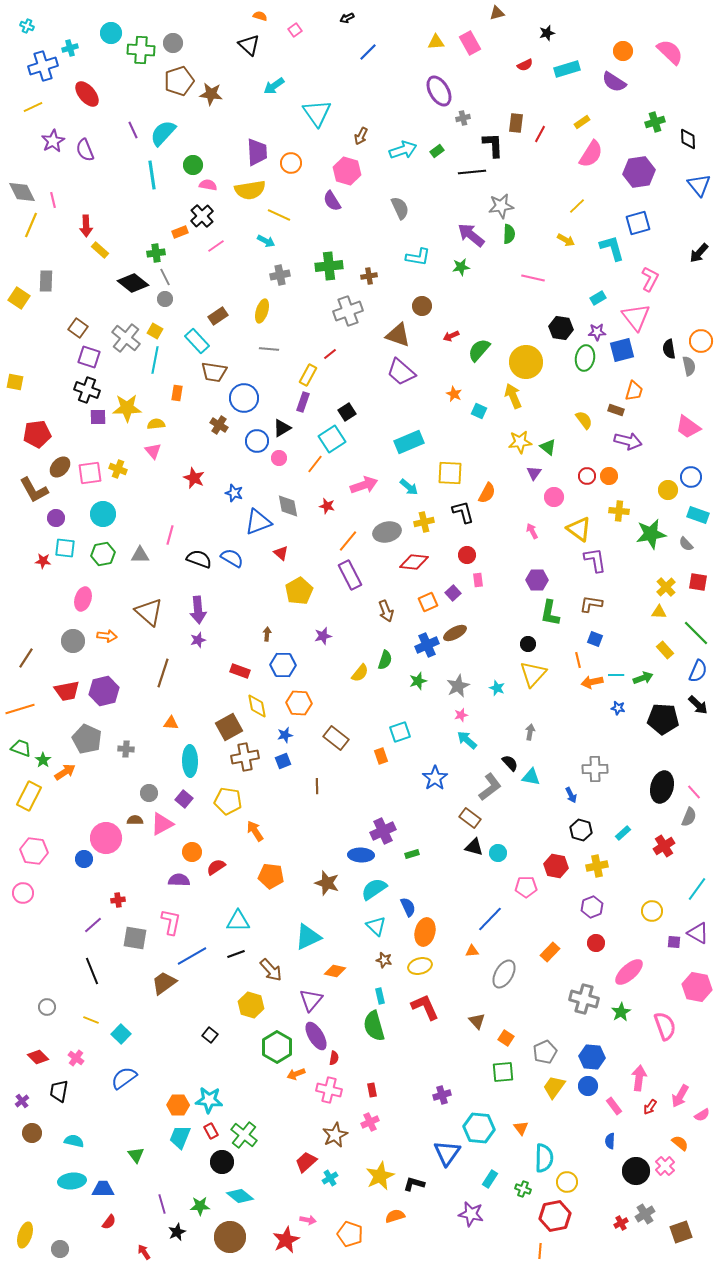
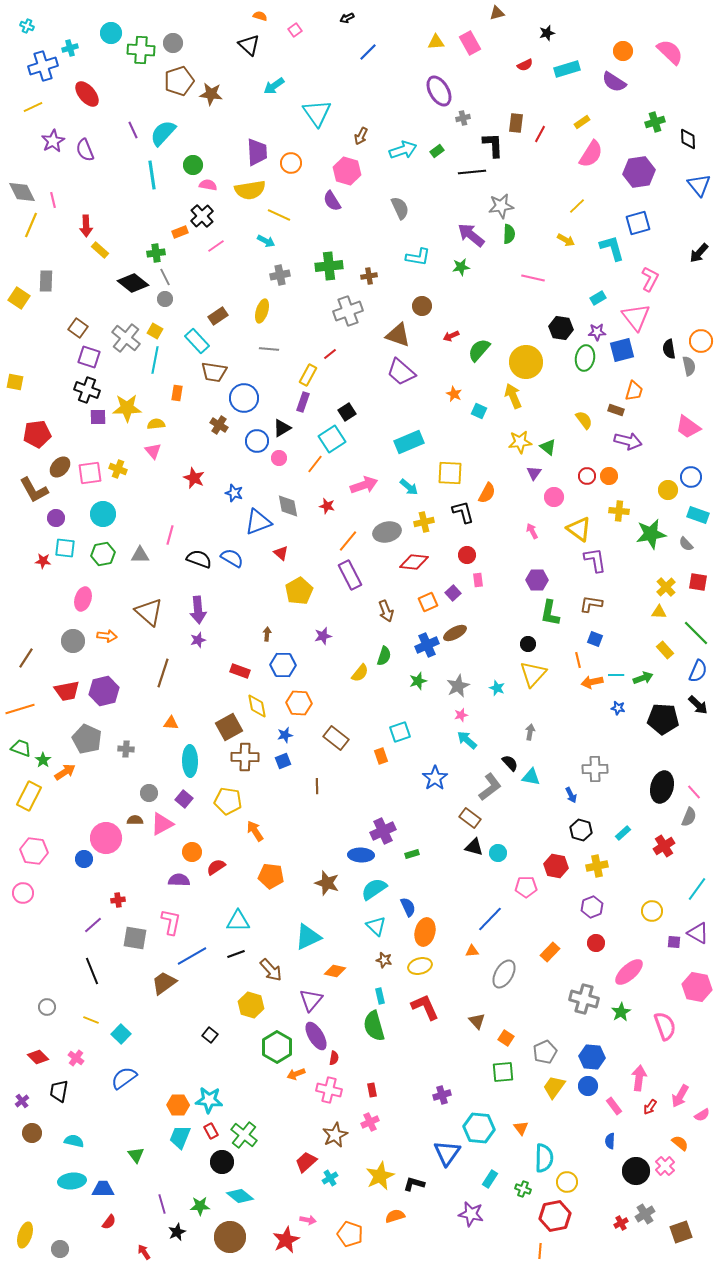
green semicircle at (385, 660): moved 1 px left, 4 px up
brown cross at (245, 757): rotated 12 degrees clockwise
